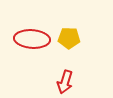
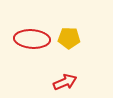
red arrow: rotated 130 degrees counterclockwise
